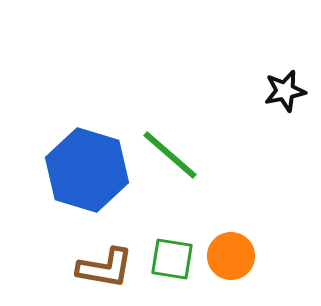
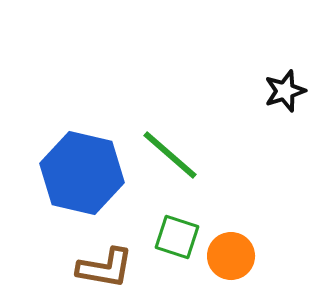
black star: rotated 6 degrees counterclockwise
blue hexagon: moved 5 px left, 3 px down; rotated 4 degrees counterclockwise
green square: moved 5 px right, 22 px up; rotated 9 degrees clockwise
